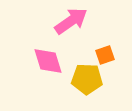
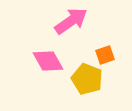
pink diamond: rotated 12 degrees counterclockwise
yellow pentagon: rotated 20 degrees clockwise
